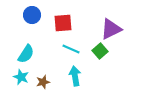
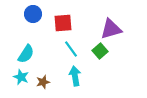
blue circle: moved 1 px right, 1 px up
purple triangle: rotated 10 degrees clockwise
cyan line: rotated 30 degrees clockwise
